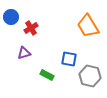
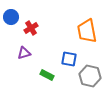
orange trapezoid: moved 1 px left, 5 px down; rotated 20 degrees clockwise
